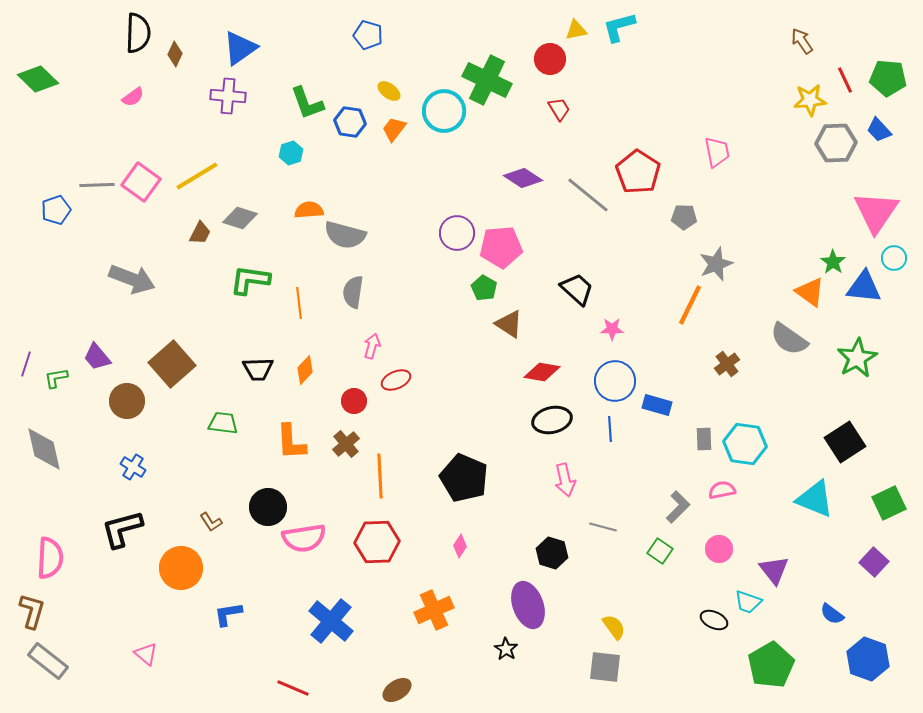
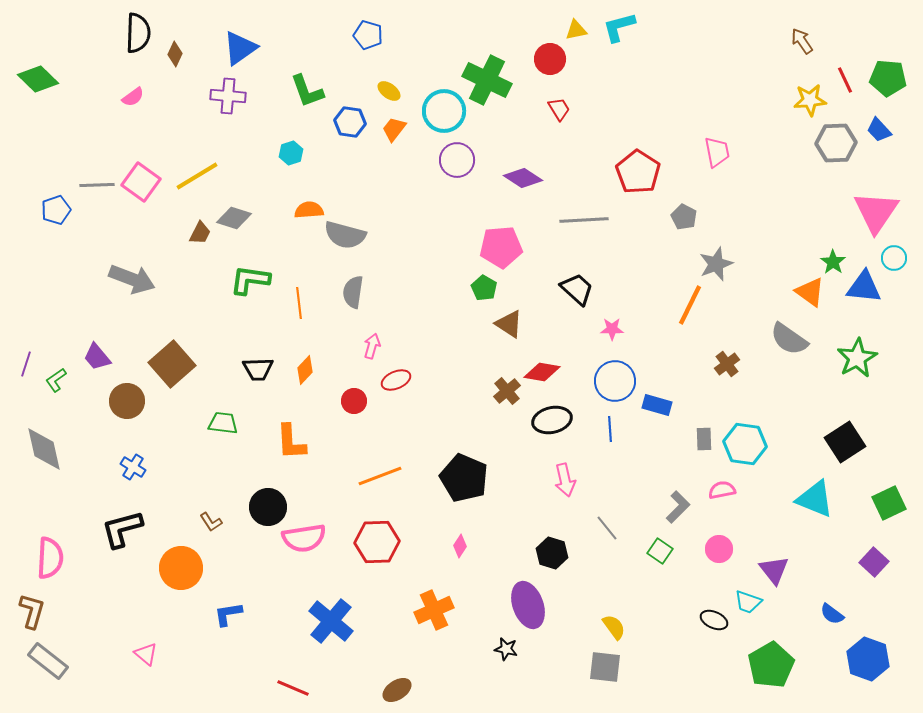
green L-shape at (307, 103): moved 12 px up
gray line at (588, 195): moved 4 px left, 25 px down; rotated 42 degrees counterclockwise
gray pentagon at (684, 217): rotated 25 degrees clockwise
gray diamond at (240, 218): moved 6 px left
purple circle at (457, 233): moved 73 px up
green L-shape at (56, 378): moved 2 px down; rotated 25 degrees counterclockwise
brown cross at (346, 444): moved 161 px right, 53 px up
orange line at (380, 476): rotated 72 degrees clockwise
gray line at (603, 527): moved 4 px right, 1 px down; rotated 36 degrees clockwise
black star at (506, 649): rotated 20 degrees counterclockwise
